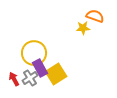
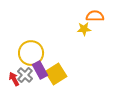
orange semicircle: rotated 18 degrees counterclockwise
yellow star: moved 1 px right, 1 px down
yellow circle: moved 3 px left
purple rectangle: moved 2 px down
gray cross: moved 5 px left, 3 px up; rotated 14 degrees counterclockwise
